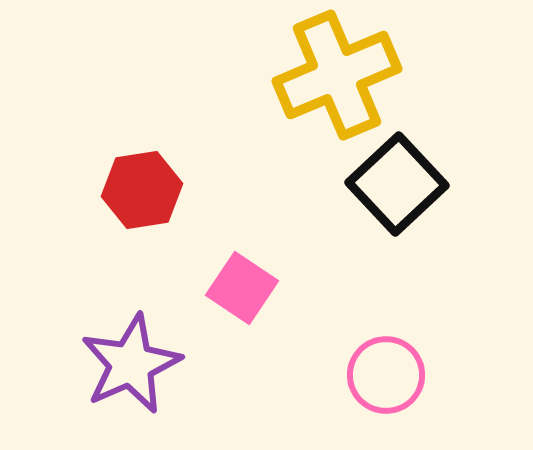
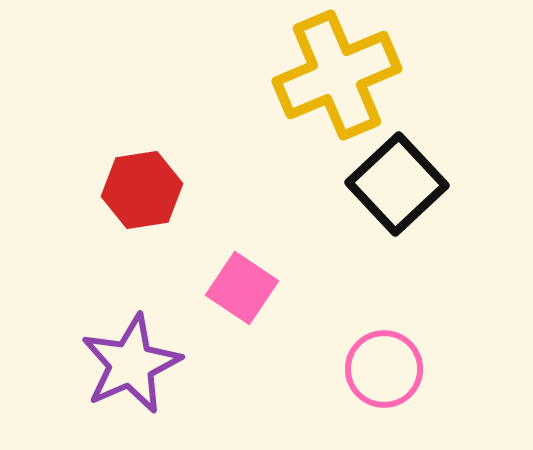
pink circle: moved 2 px left, 6 px up
